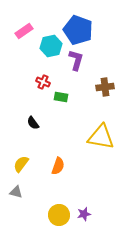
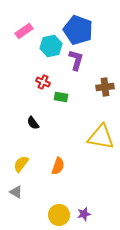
gray triangle: rotated 16 degrees clockwise
